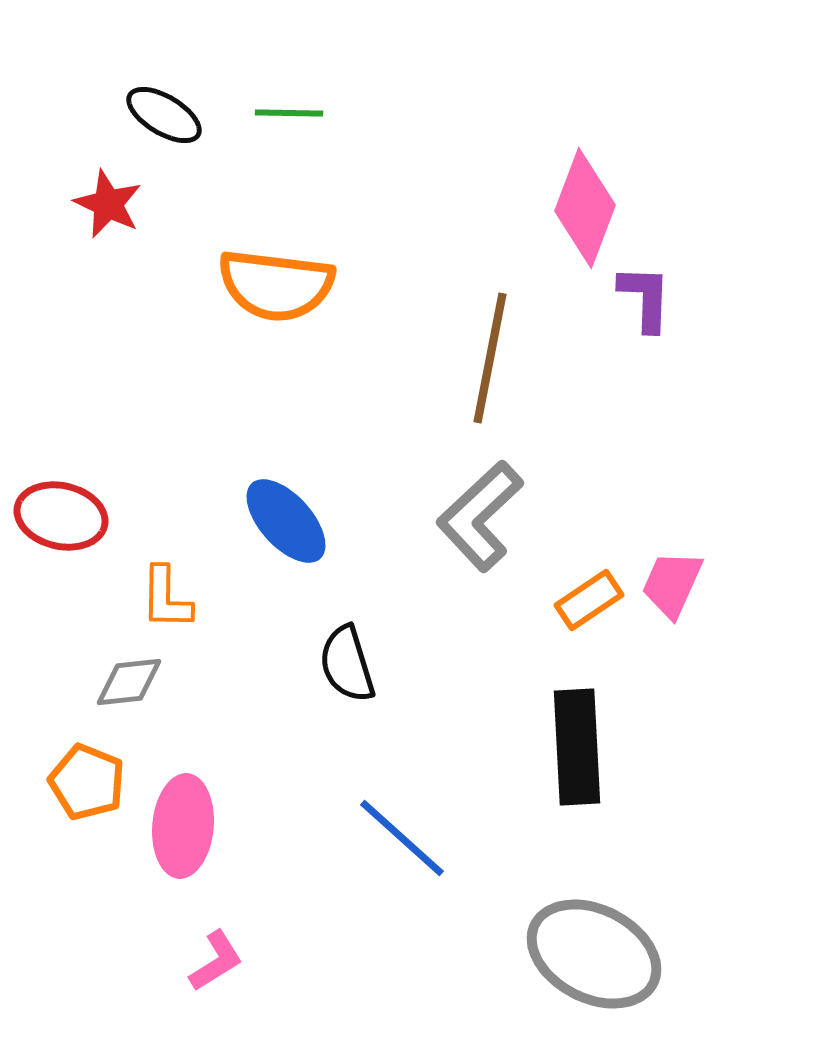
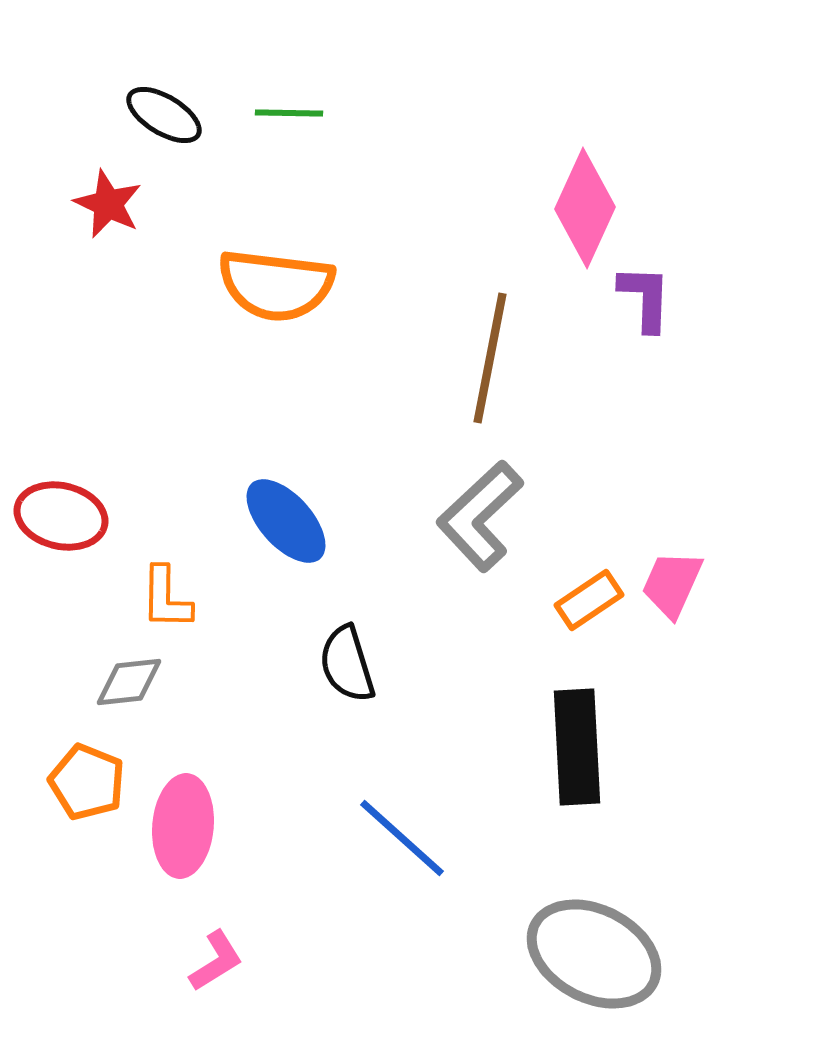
pink diamond: rotated 4 degrees clockwise
